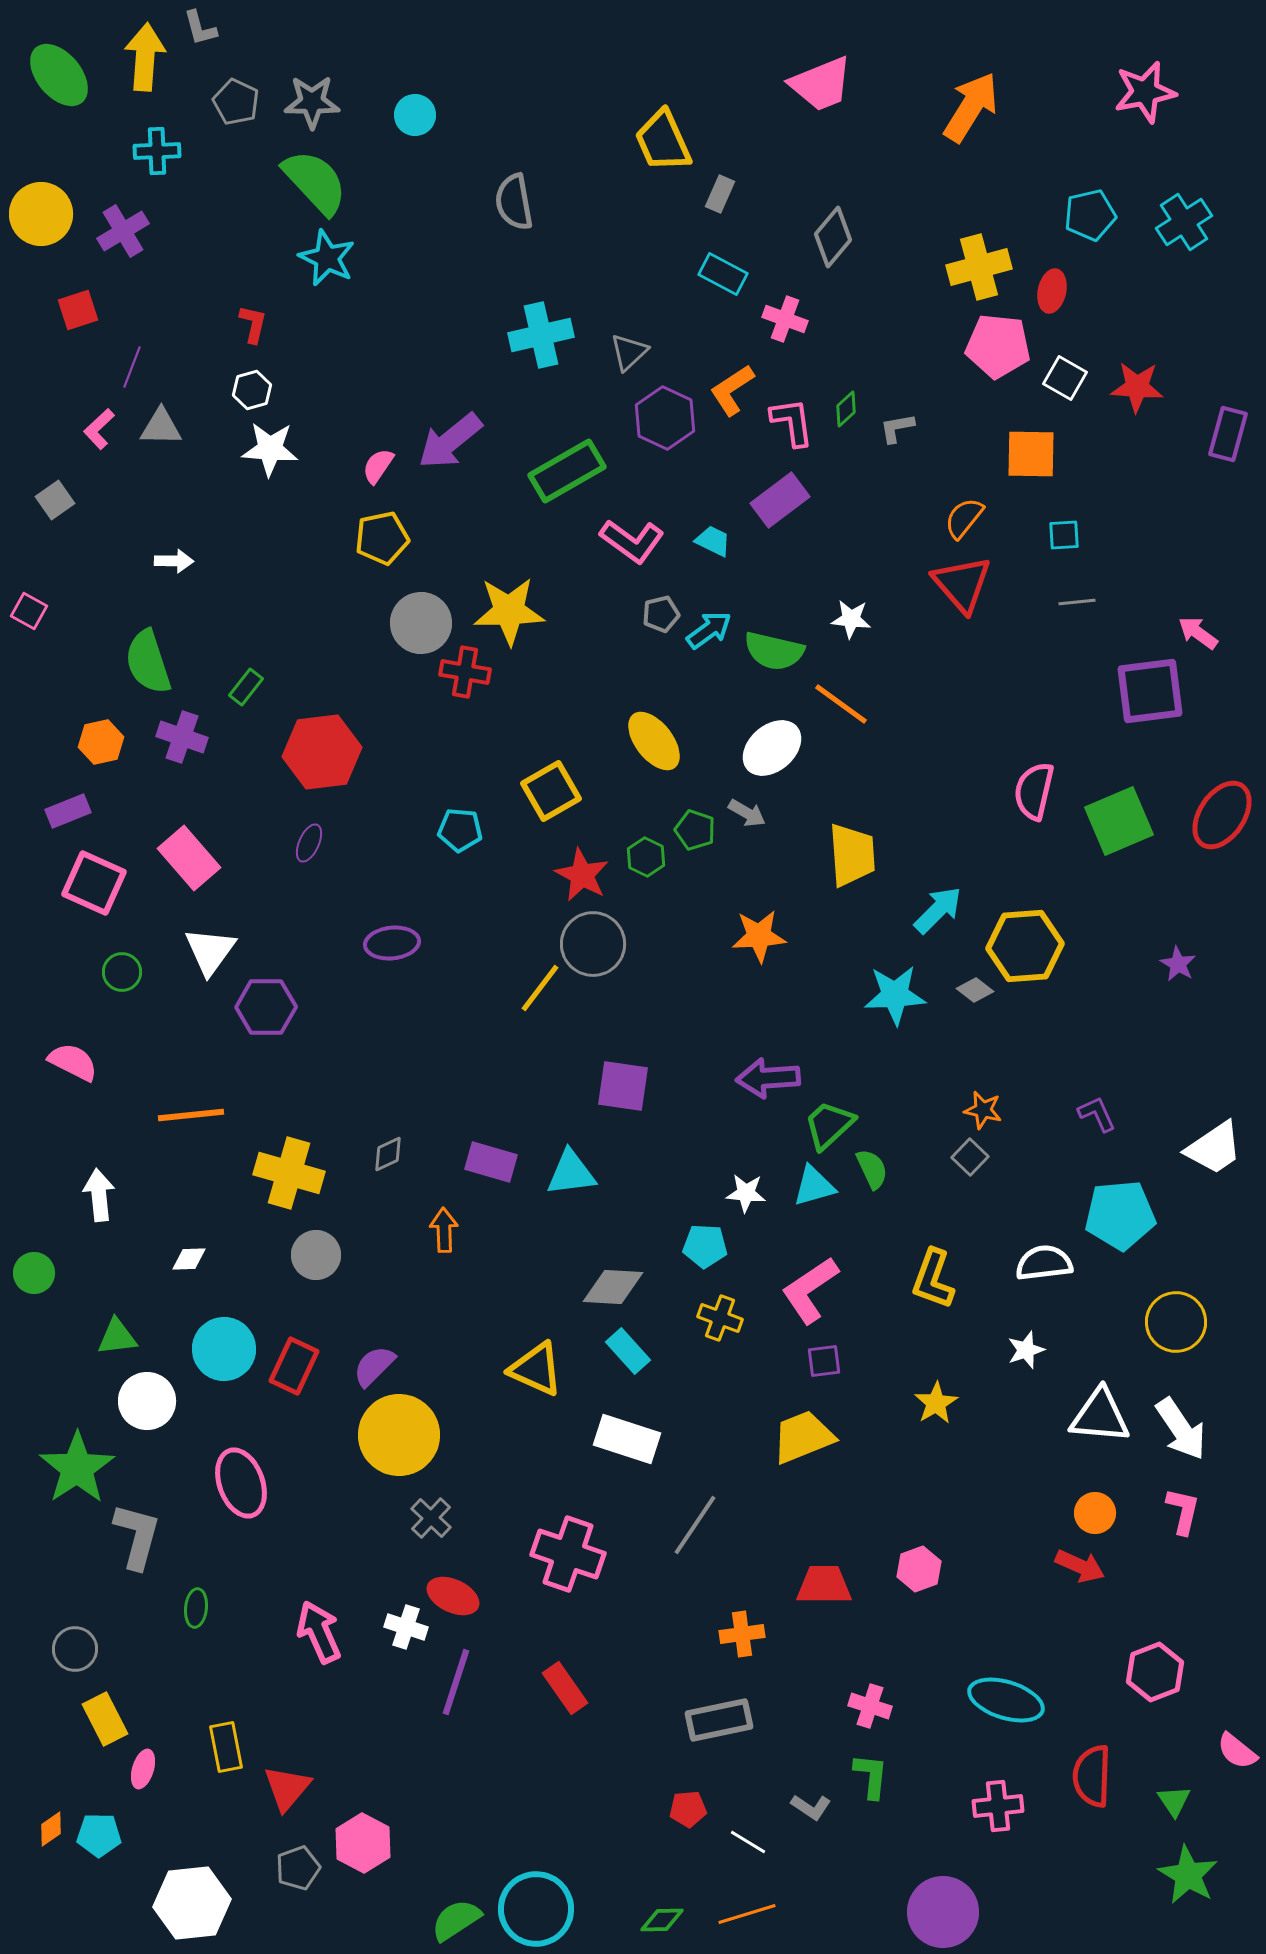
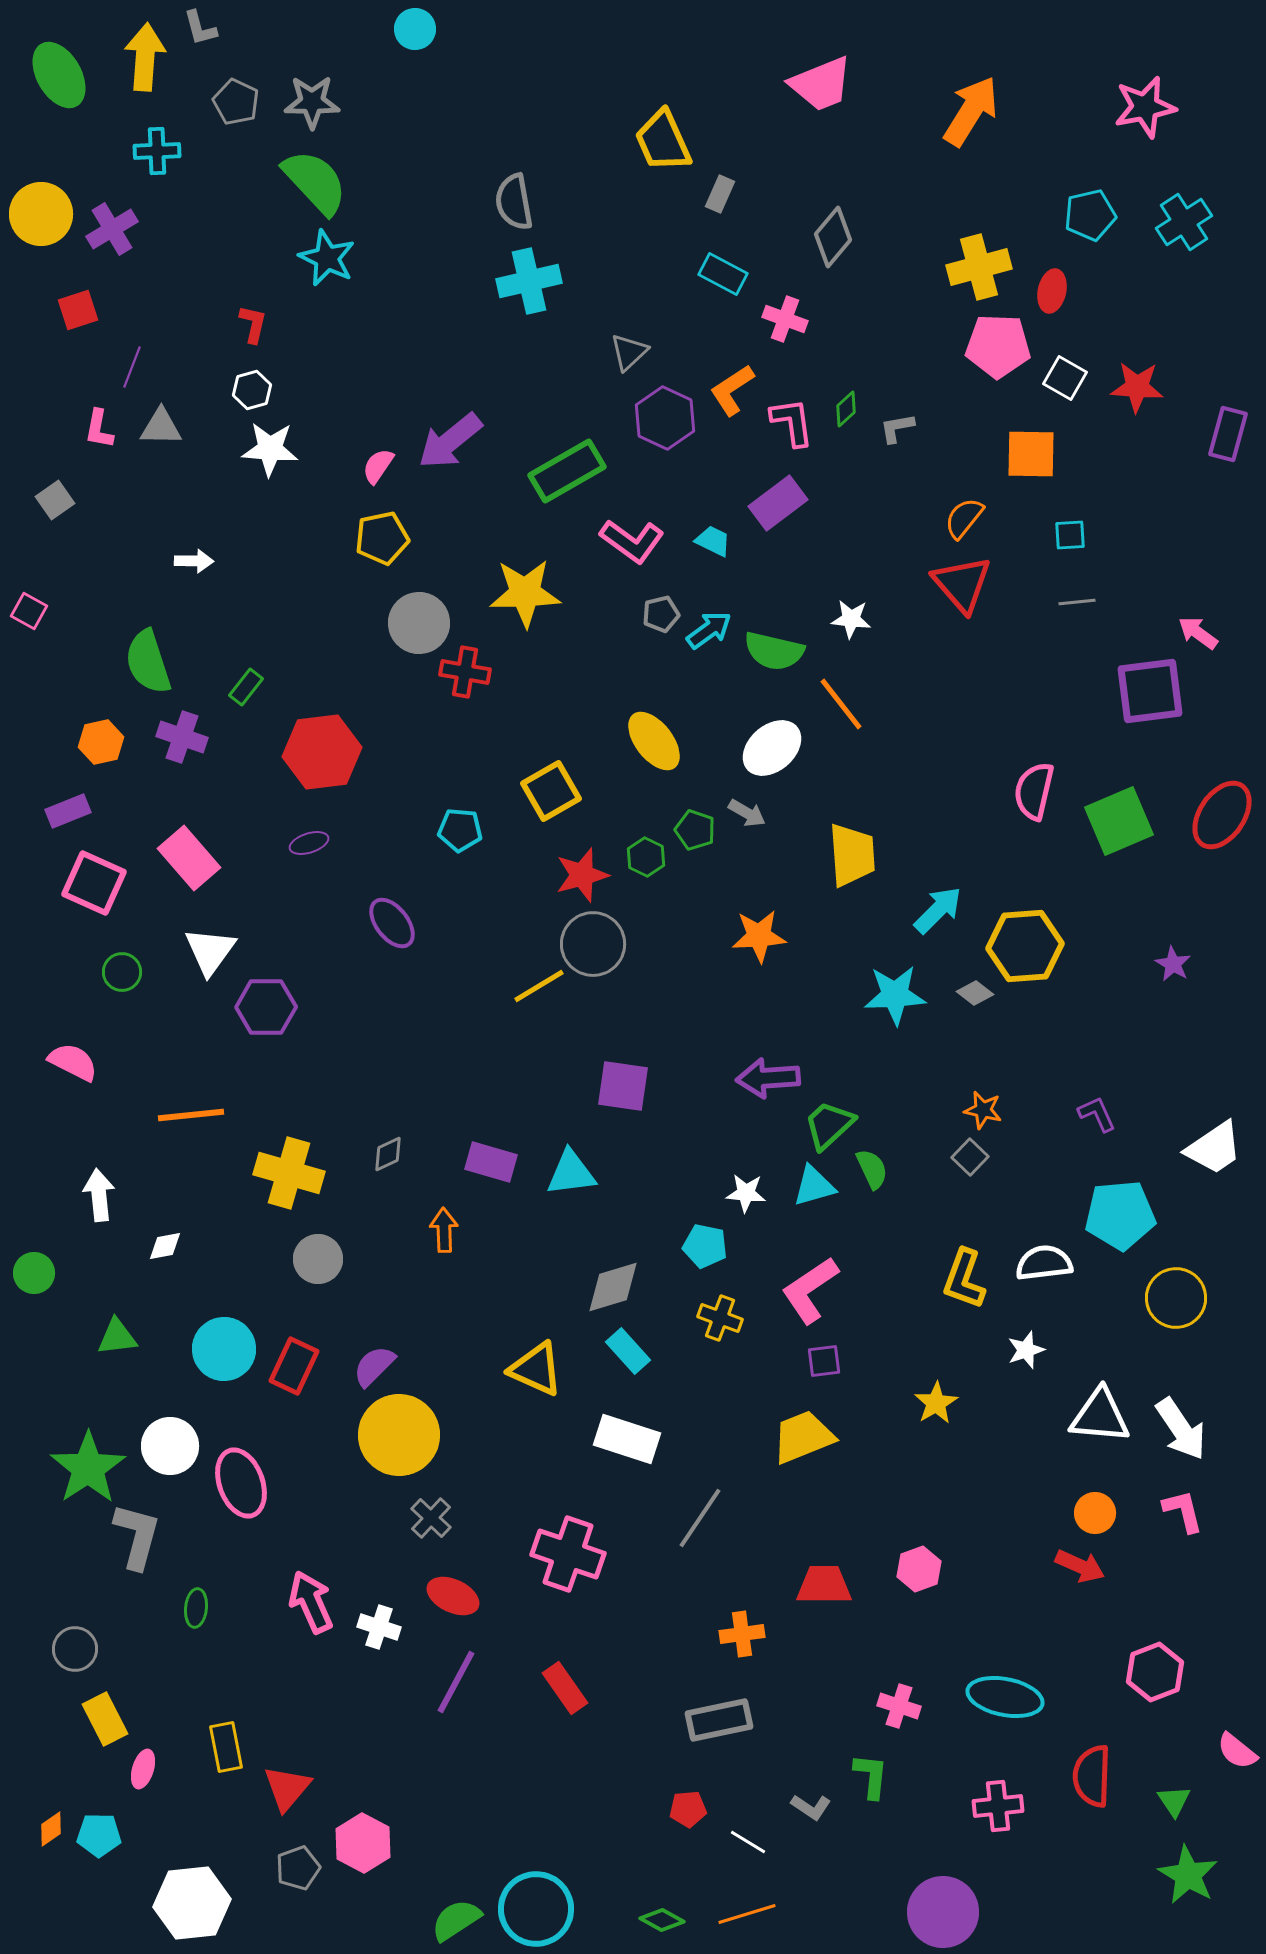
green ellipse at (59, 75): rotated 10 degrees clockwise
pink star at (1145, 92): moved 15 px down
orange arrow at (971, 107): moved 4 px down
cyan circle at (415, 115): moved 86 px up
purple cross at (123, 231): moved 11 px left, 2 px up
cyan cross at (541, 335): moved 12 px left, 54 px up
pink pentagon at (998, 346): rotated 4 degrees counterclockwise
pink L-shape at (99, 429): rotated 36 degrees counterclockwise
purple rectangle at (780, 500): moved 2 px left, 3 px down
cyan square at (1064, 535): moved 6 px right
white arrow at (174, 561): moved 20 px right
yellow star at (509, 611): moved 16 px right, 18 px up
gray circle at (421, 623): moved 2 px left
orange line at (841, 704): rotated 16 degrees clockwise
purple ellipse at (309, 843): rotated 48 degrees clockwise
red star at (582, 875): rotated 28 degrees clockwise
purple ellipse at (392, 943): moved 20 px up; rotated 58 degrees clockwise
purple star at (1178, 964): moved 5 px left
yellow line at (540, 988): moved 1 px left, 2 px up; rotated 22 degrees clockwise
gray diamond at (975, 990): moved 3 px down
cyan pentagon at (705, 1246): rotated 9 degrees clockwise
gray circle at (316, 1255): moved 2 px right, 4 px down
white diamond at (189, 1259): moved 24 px left, 13 px up; rotated 9 degrees counterclockwise
yellow L-shape at (933, 1279): moved 31 px right
gray diamond at (613, 1287): rotated 20 degrees counterclockwise
yellow circle at (1176, 1322): moved 24 px up
white circle at (147, 1401): moved 23 px right, 45 px down
green star at (77, 1468): moved 11 px right
pink L-shape at (1183, 1511): rotated 27 degrees counterclockwise
gray line at (695, 1525): moved 5 px right, 7 px up
white cross at (406, 1627): moved 27 px left
pink arrow at (319, 1632): moved 8 px left, 30 px up
purple line at (456, 1682): rotated 10 degrees clockwise
cyan ellipse at (1006, 1700): moved 1 px left, 3 px up; rotated 6 degrees counterclockwise
pink cross at (870, 1706): moved 29 px right
green diamond at (662, 1920): rotated 30 degrees clockwise
